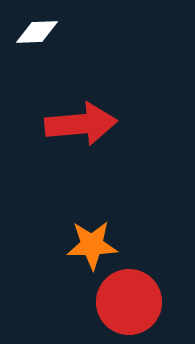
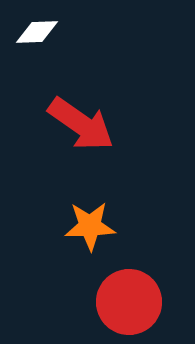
red arrow: rotated 40 degrees clockwise
orange star: moved 2 px left, 19 px up
